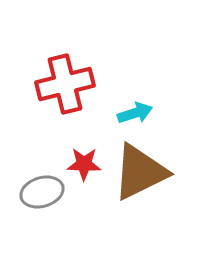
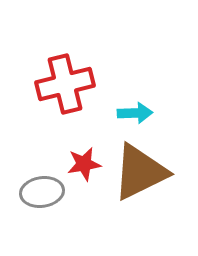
cyan arrow: rotated 16 degrees clockwise
red star: rotated 12 degrees counterclockwise
gray ellipse: rotated 9 degrees clockwise
